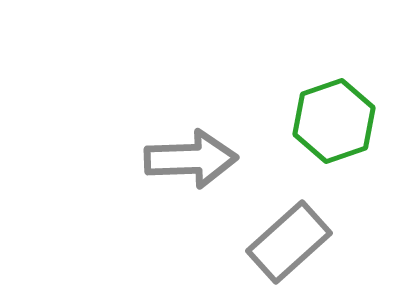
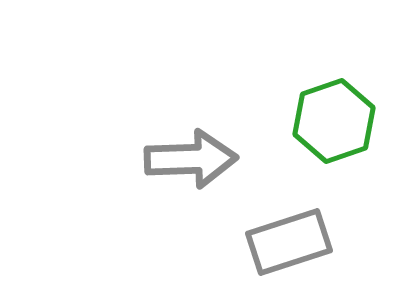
gray rectangle: rotated 24 degrees clockwise
